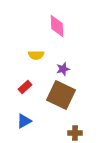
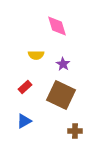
pink diamond: rotated 15 degrees counterclockwise
purple star: moved 5 px up; rotated 24 degrees counterclockwise
brown cross: moved 2 px up
